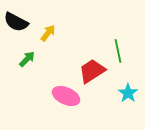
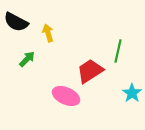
yellow arrow: rotated 54 degrees counterclockwise
green line: rotated 25 degrees clockwise
red trapezoid: moved 2 px left
cyan star: moved 4 px right
